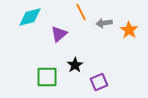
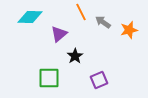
cyan diamond: rotated 15 degrees clockwise
gray arrow: moved 1 px left, 1 px up; rotated 42 degrees clockwise
orange star: rotated 24 degrees clockwise
black star: moved 9 px up
green square: moved 2 px right, 1 px down
purple square: moved 2 px up
